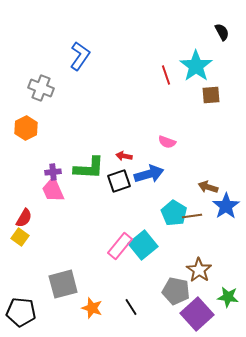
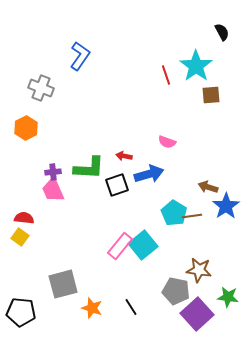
black square: moved 2 px left, 4 px down
red semicircle: rotated 114 degrees counterclockwise
brown star: rotated 25 degrees counterclockwise
